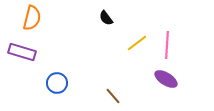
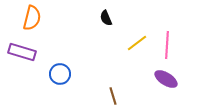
black semicircle: rotated 14 degrees clockwise
blue circle: moved 3 px right, 9 px up
brown line: rotated 24 degrees clockwise
